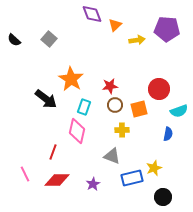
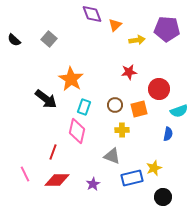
red star: moved 19 px right, 14 px up
